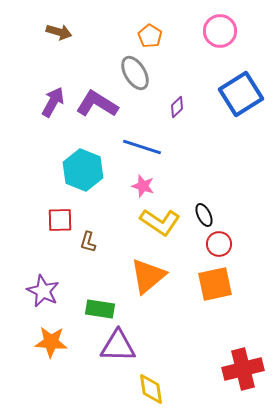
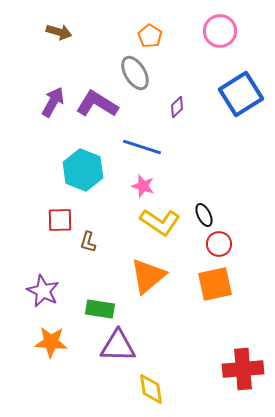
red cross: rotated 9 degrees clockwise
